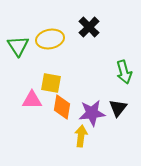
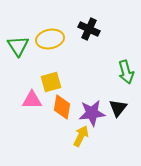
black cross: moved 2 px down; rotated 20 degrees counterclockwise
green arrow: moved 2 px right
yellow square: moved 1 px up; rotated 25 degrees counterclockwise
yellow arrow: rotated 20 degrees clockwise
